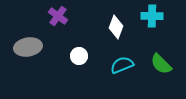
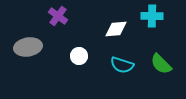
white diamond: moved 2 px down; rotated 65 degrees clockwise
cyan semicircle: rotated 140 degrees counterclockwise
